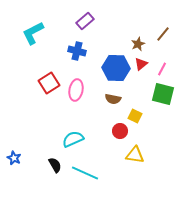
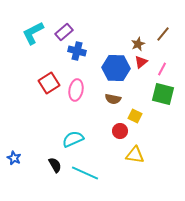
purple rectangle: moved 21 px left, 11 px down
red triangle: moved 2 px up
